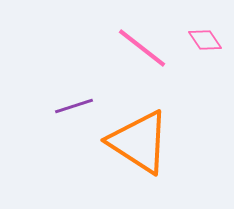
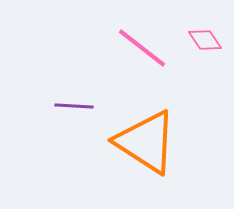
purple line: rotated 21 degrees clockwise
orange triangle: moved 7 px right
